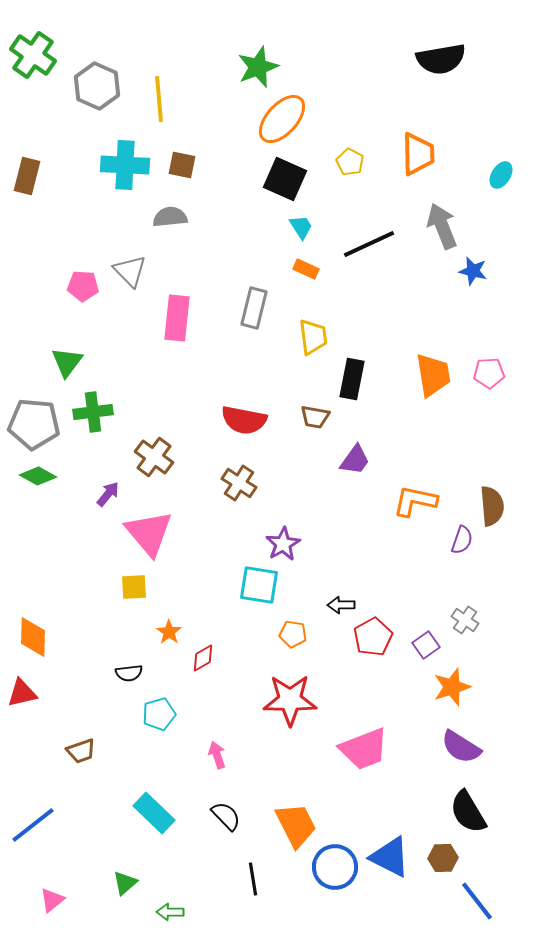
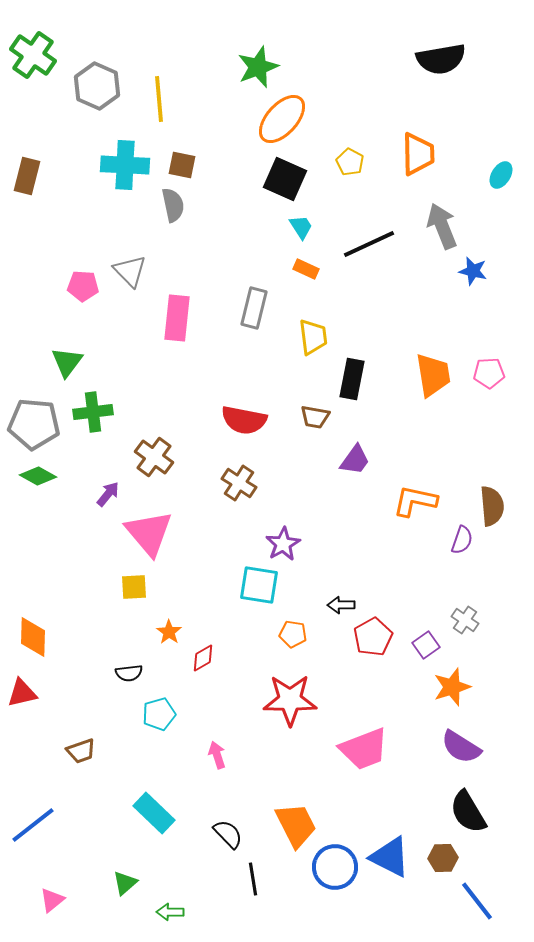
gray semicircle at (170, 217): moved 3 px right, 12 px up; rotated 84 degrees clockwise
black semicircle at (226, 816): moved 2 px right, 18 px down
